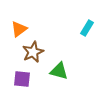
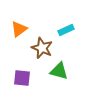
cyan rectangle: moved 21 px left, 2 px down; rotated 35 degrees clockwise
brown star: moved 9 px right, 4 px up; rotated 25 degrees counterclockwise
purple square: moved 1 px up
